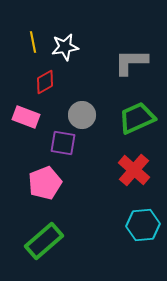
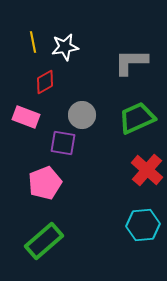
red cross: moved 13 px right
